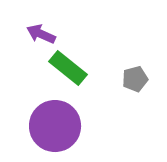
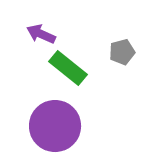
gray pentagon: moved 13 px left, 27 px up
